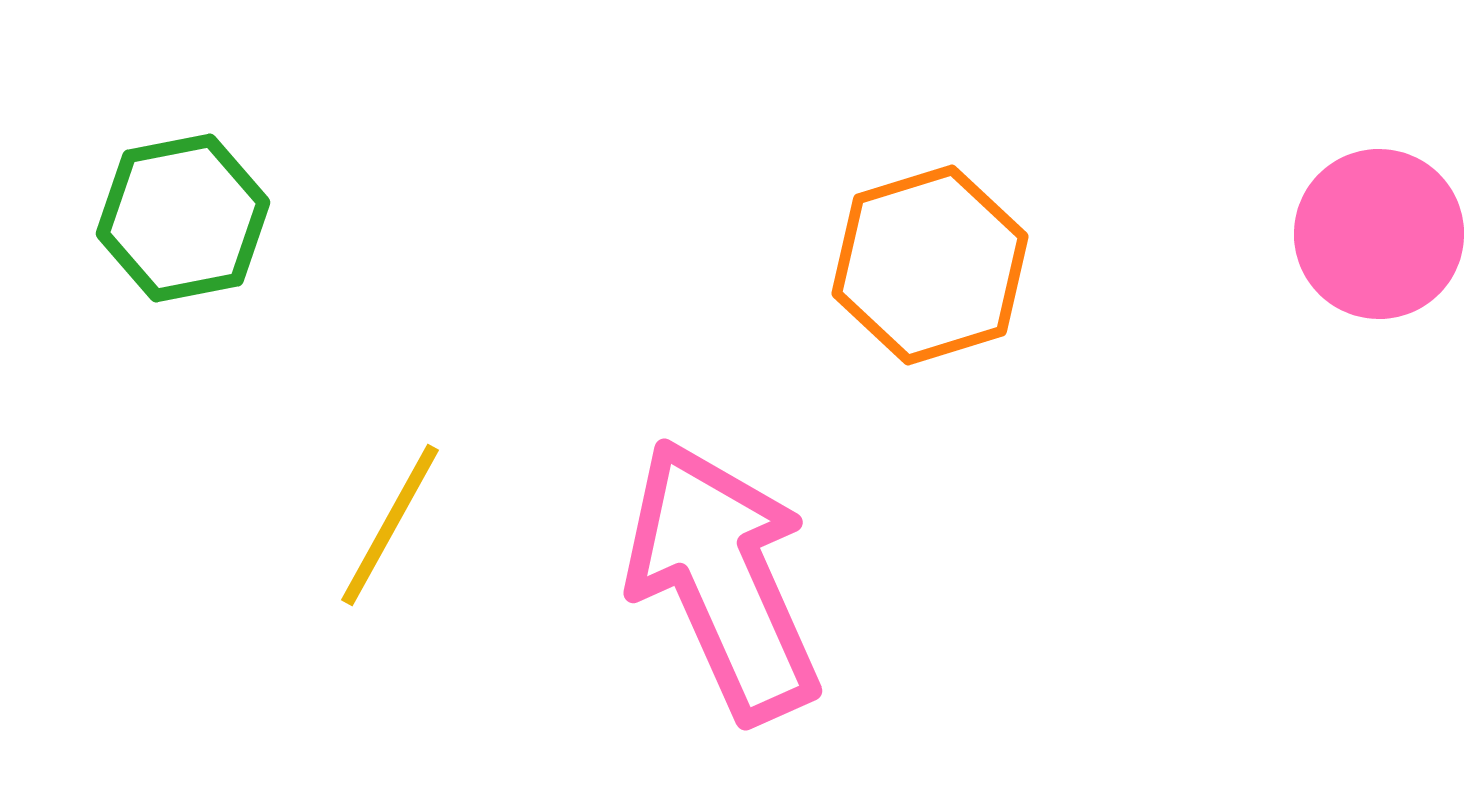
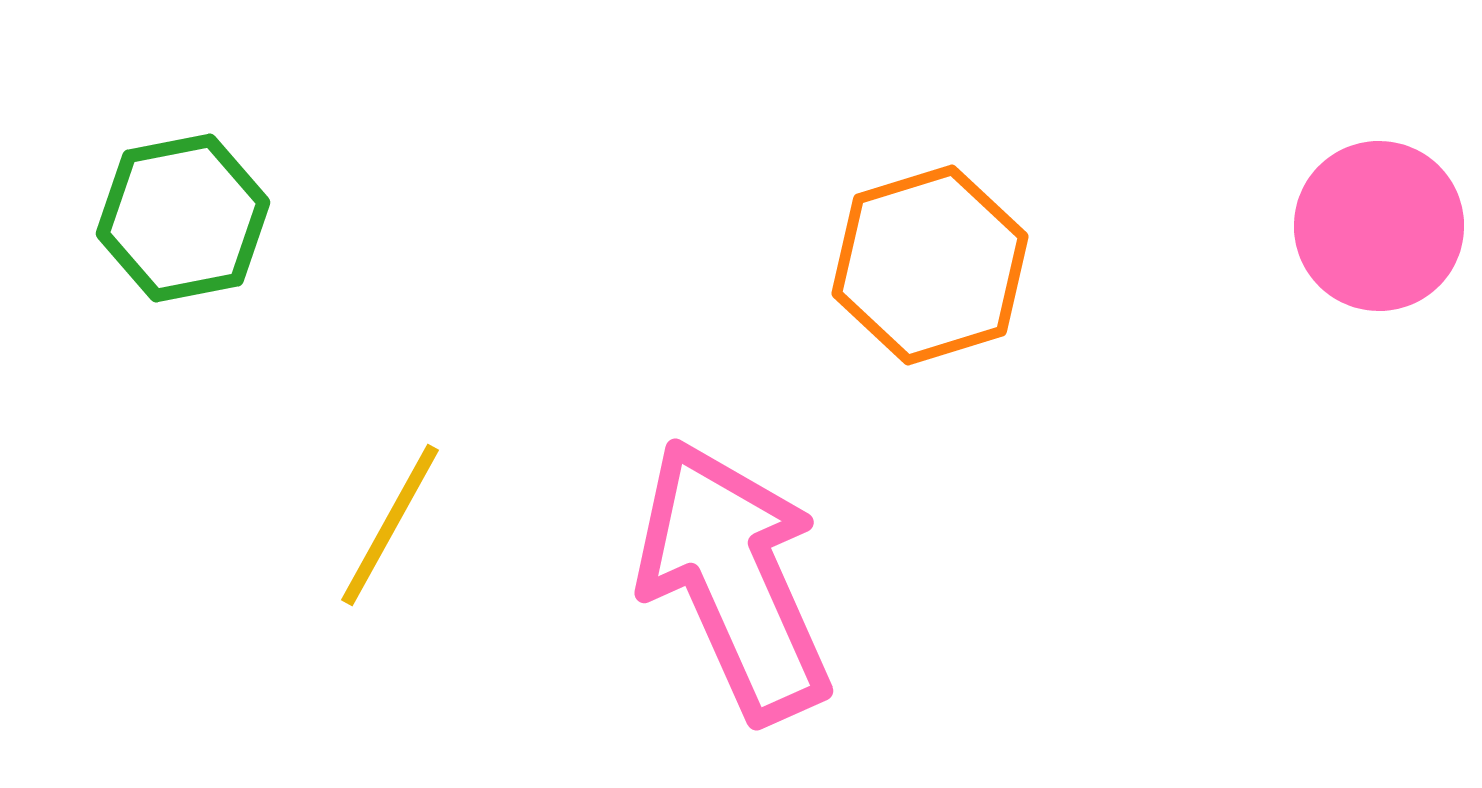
pink circle: moved 8 px up
pink arrow: moved 11 px right
